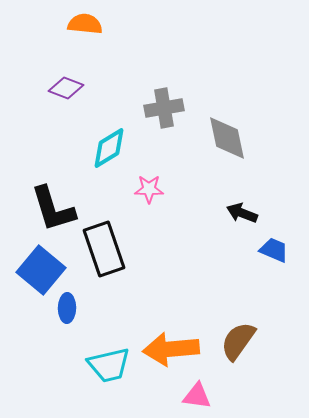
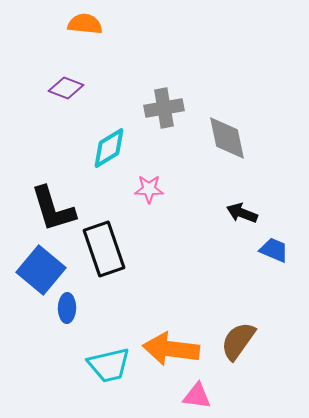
orange arrow: rotated 12 degrees clockwise
